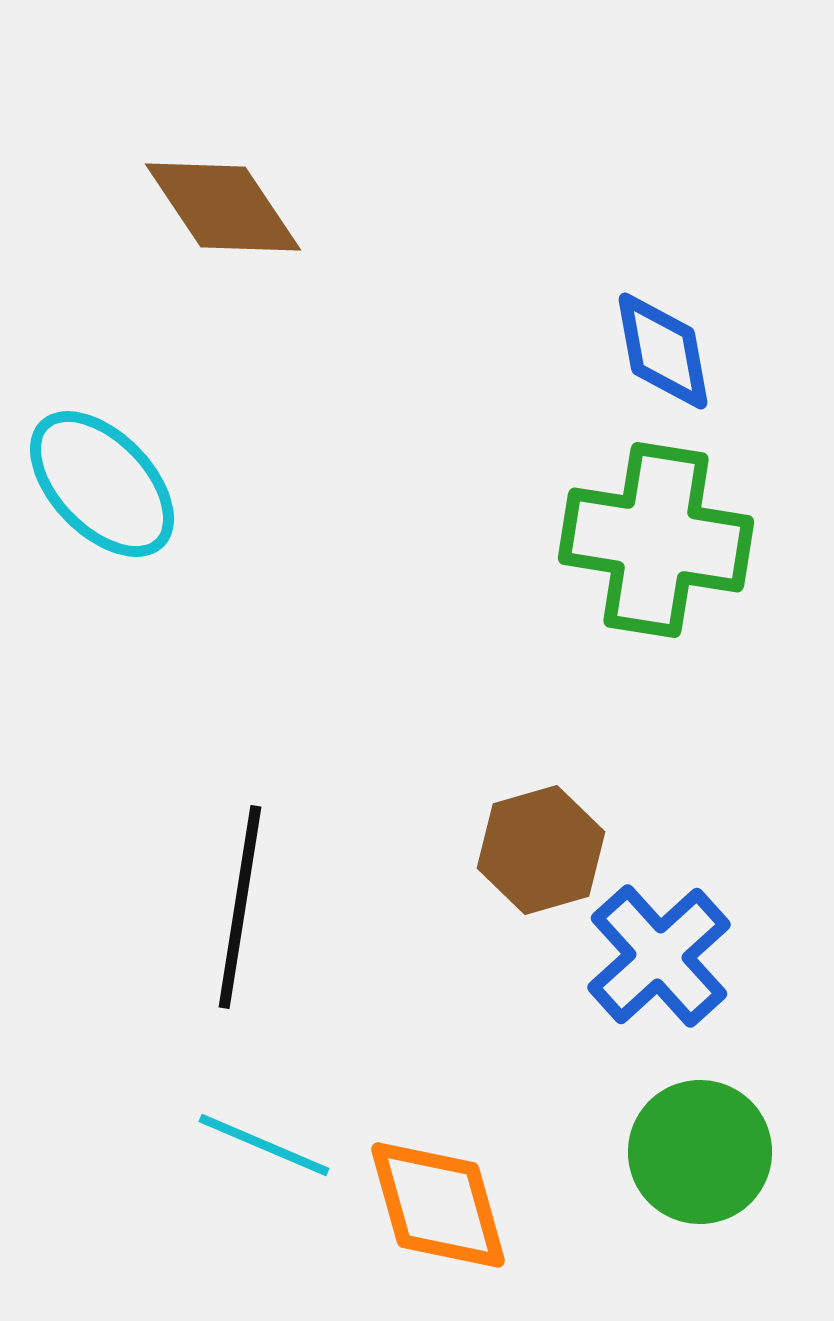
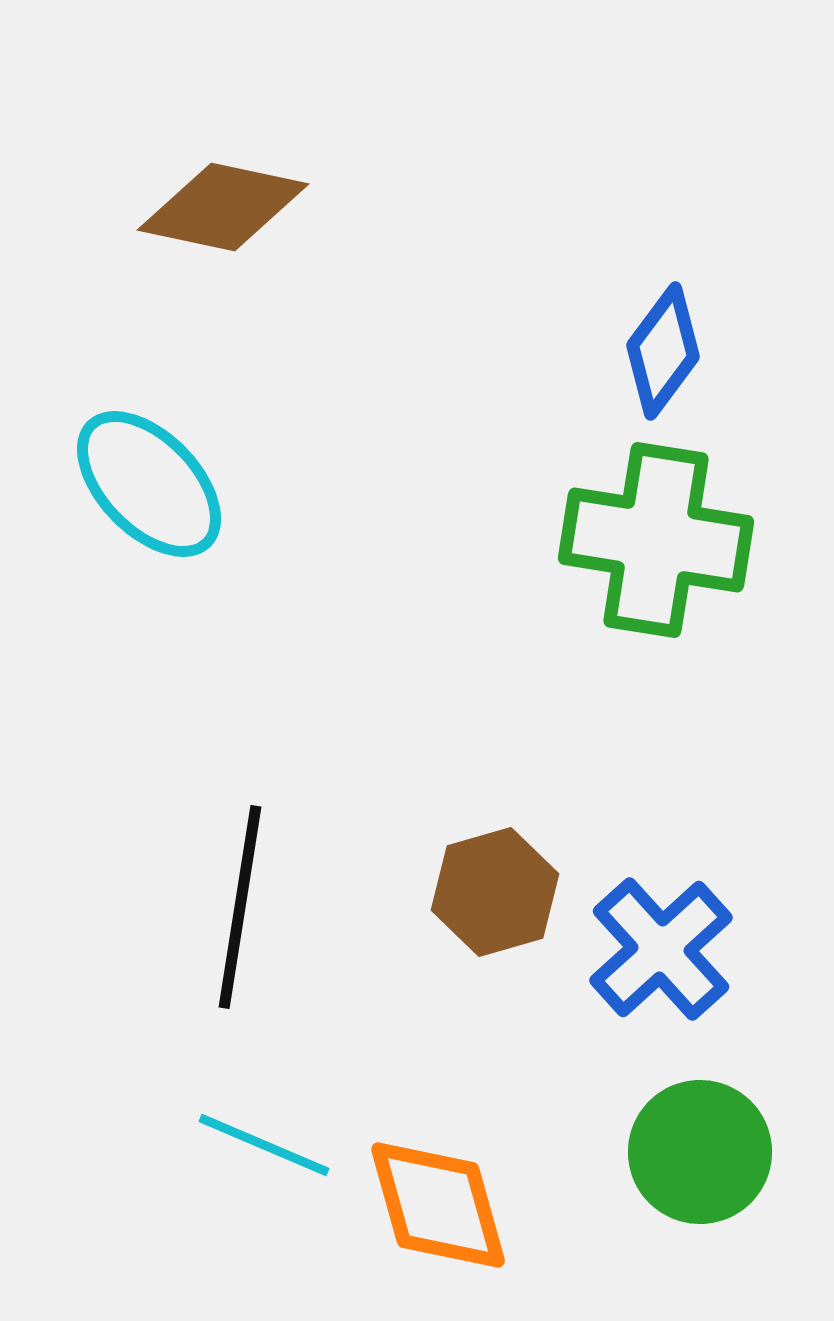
brown diamond: rotated 44 degrees counterclockwise
blue diamond: rotated 47 degrees clockwise
cyan ellipse: moved 47 px right
brown hexagon: moved 46 px left, 42 px down
blue cross: moved 2 px right, 7 px up
